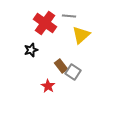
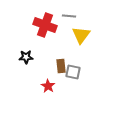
red cross: moved 2 px down; rotated 15 degrees counterclockwise
yellow triangle: rotated 12 degrees counterclockwise
black star: moved 5 px left, 7 px down; rotated 16 degrees clockwise
brown rectangle: rotated 32 degrees clockwise
gray square: rotated 21 degrees counterclockwise
